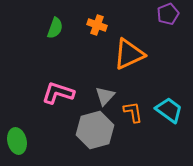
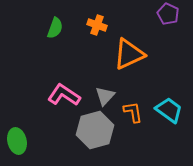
purple pentagon: rotated 25 degrees counterclockwise
pink L-shape: moved 6 px right, 2 px down; rotated 16 degrees clockwise
